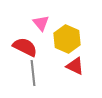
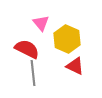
red semicircle: moved 2 px right, 2 px down
